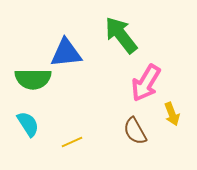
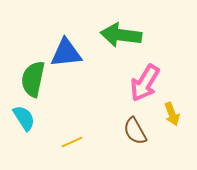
green arrow: rotated 45 degrees counterclockwise
green semicircle: rotated 102 degrees clockwise
pink arrow: moved 1 px left
cyan semicircle: moved 4 px left, 6 px up
